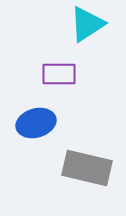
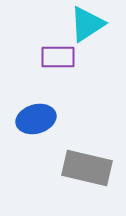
purple rectangle: moved 1 px left, 17 px up
blue ellipse: moved 4 px up
